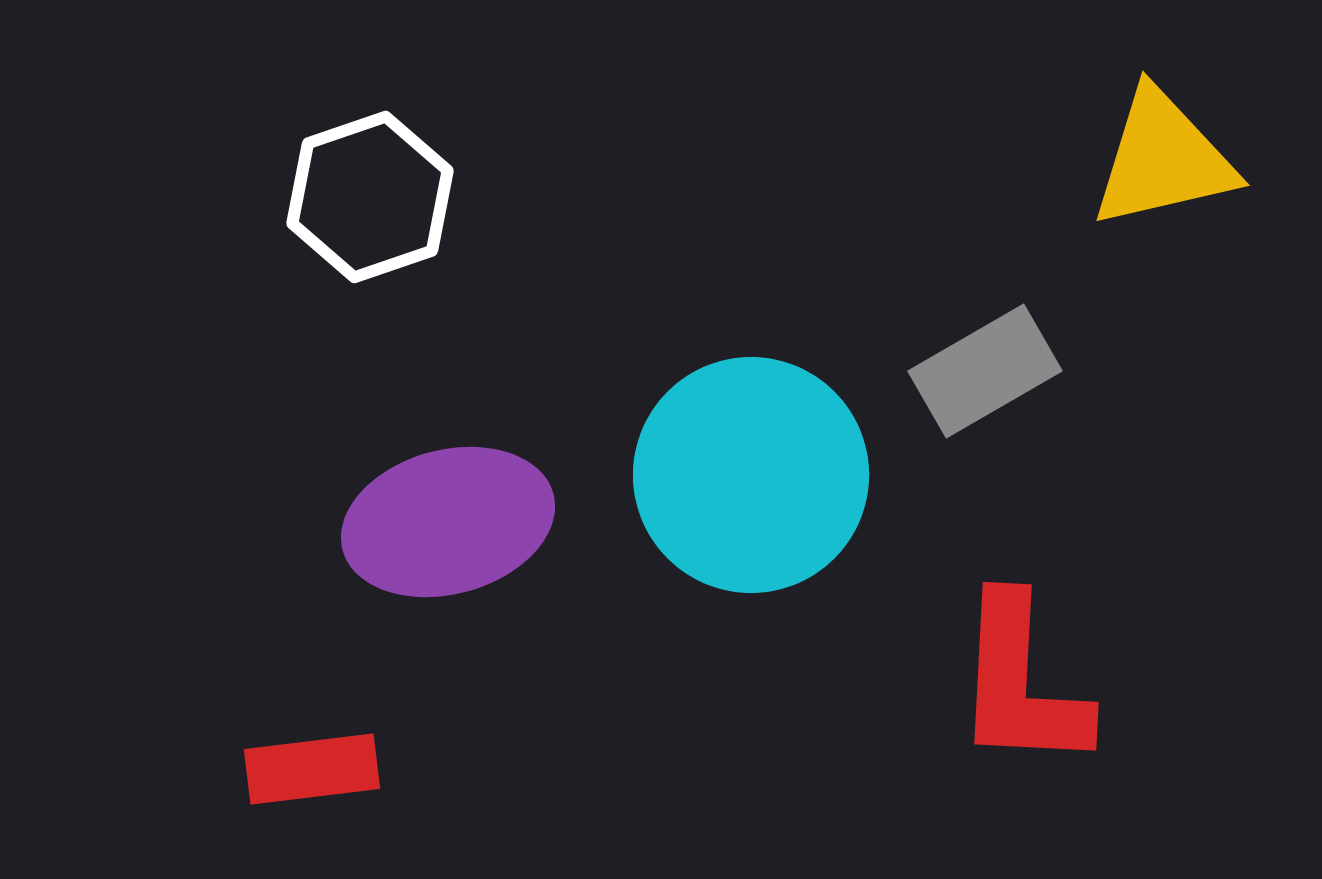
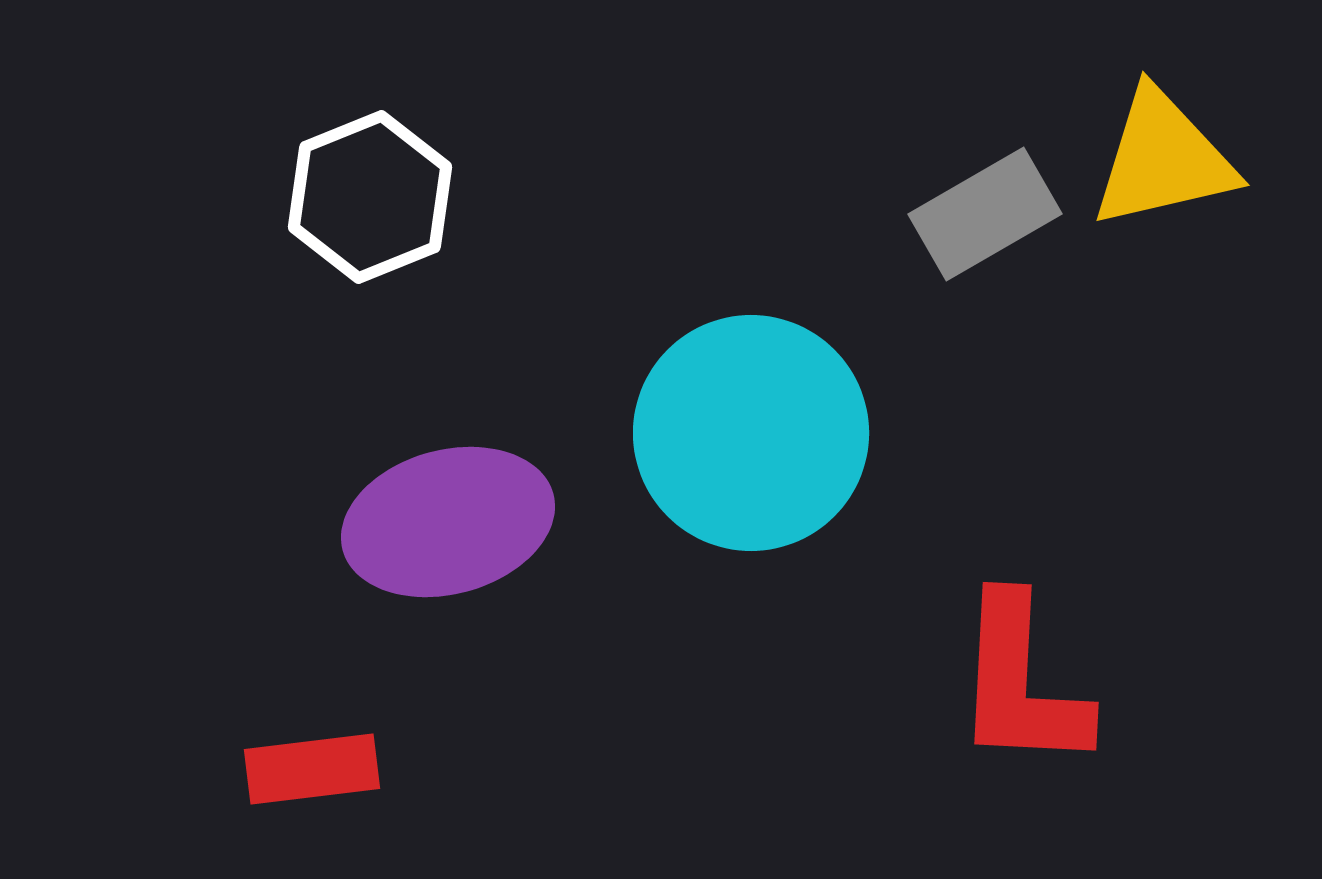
white hexagon: rotated 3 degrees counterclockwise
gray rectangle: moved 157 px up
cyan circle: moved 42 px up
